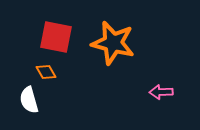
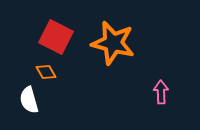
red square: rotated 16 degrees clockwise
pink arrow: rotated 90 degrees clockwise
